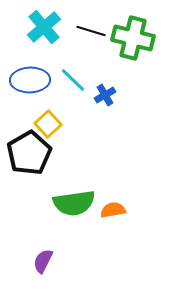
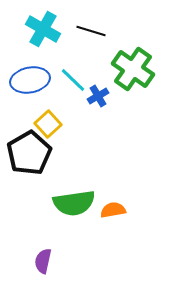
cyan cross: moved 1 px left, 2 px down; rotated 20 degrees counterclockwise
green cross: moved 31 px down; rotated 21 degrees clockwise
blue ellipse: rotated 9 degrees counterclockwise
blue cross: moved 7 px left, 1 px down
purple semicircle: rotated 15 degrees counterclockwise
